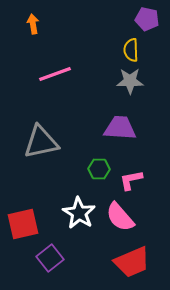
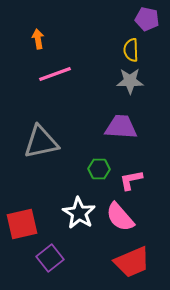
orange arrow: moved 5 px right, 15 px down
purple trapezoid: moved 1 px right, 1 px up
red square: moved 1 px left
